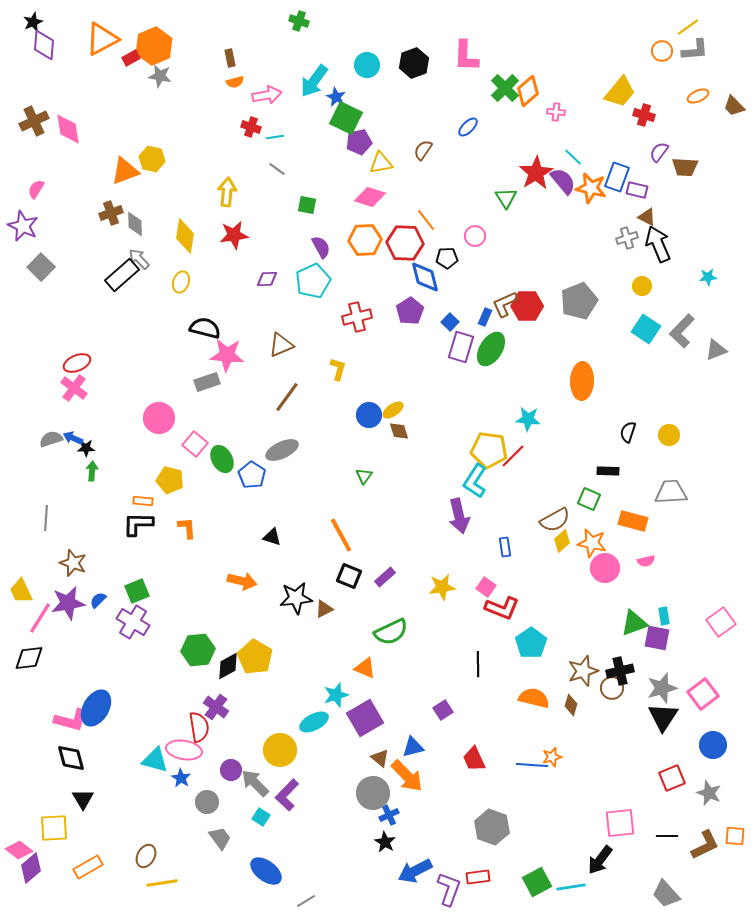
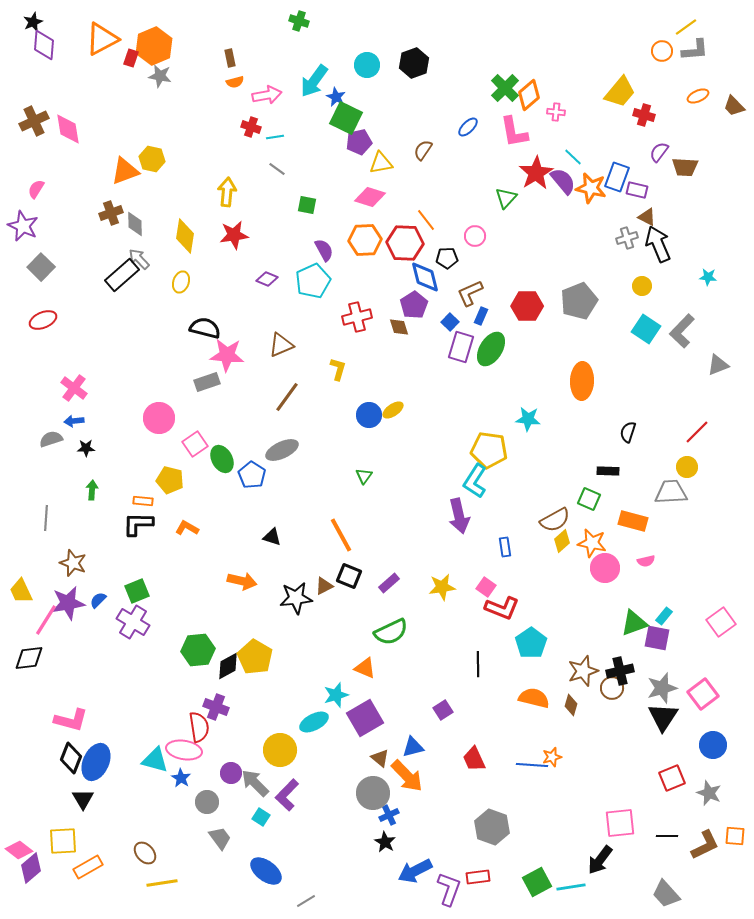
yellow line at (688, 27): moved 2 px left
pink L-shape at (466, 56): moved 48 px right, 76 px down; rotated 12 degrees counterclockwise
red rectangle at (131, 58): rotated 42 degrees counterclockwise
orange diamond at (528, 91): moved 1 px right, 4 px down
green triangle at (506, 198): rotated 15 degrees clockwise
purple semicircle at (321, 247): moved 3 px right, 3 px down
cyan star at (708, 277): rotated 12 degrees clockwise
purple diamond at (267, 279): rotated 25 degrees clockwise
brown L-shape at (505, 304): moved 35 px left, 11 px up
purple pentagon at (410, 311): moved 4 px right, 6 px up
blue rectangle at (485, 317): moved 4 px left, 1 px up
gray triangle at (716, 350): moved 2 px right, 15 px down
red ellipse at (77, 363): moved 34 px left, 43 px up
brown diamond at (399, 431): moved 104 px up
yellow circle at (669, 435): moved 18 px right, 32 px down
blue arrow at (73, 438): moved 1 px right, 17 px up; rotated 30 degrees counterclockwise
pink square at (195, 444): rotated 15 degrees clockwise
red line at (513, 456): moved 184 px right, 24 px up
green arrow at (92, 471): moved 19 px down
orange L-shape at (187, 528): rotated 55 degrees counterclockwise
purple rectangle at (385, 577): moved 4 px right, 6 px down
brown triangle at (324, 609): moved 23 px up
cyan rectangle at (664, 616): rotated 48 degrees clockwise
pink line at (40, 618): moved 6 px right, 2 px down
purple cross at (216, 707): rotated 15 degrees counterclockwise
blue ellipse at (96, 708): moved 54 px down; rotated 6 degrees counterclockwise
black diamond at (71, 758): rotated 36 degrees clockwise
purple circle at (231, 770): moved 3 px down
yellow square at (54, 828): moved 9 px right, 13 px down
brown ellipse at (146, 856): moved 1 px left, 3 px up; rotated 70 degrees counterclockwise
